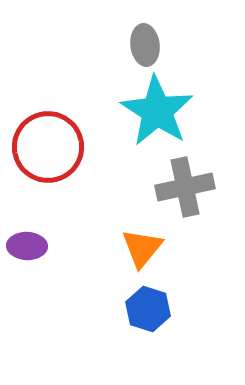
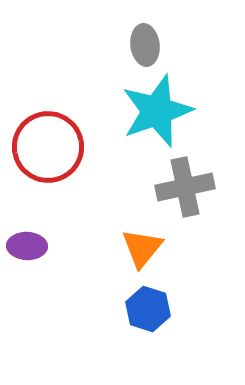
cyan star: rotated 20 degrees clockwise
